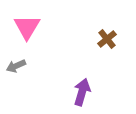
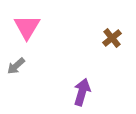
brown cross: moved 5 px right, 1 px up
gray arrow: rotated 18 degrees counterclockwise
